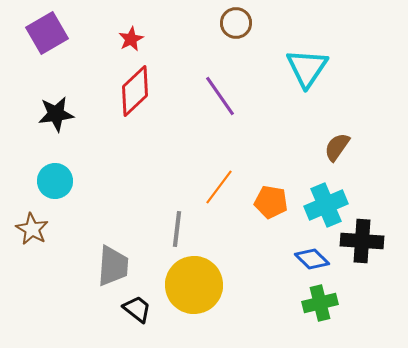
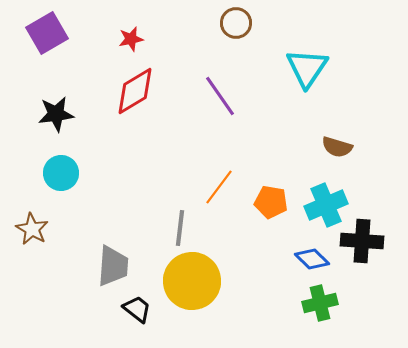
red star: rotated 15 degrees clockwise
red diamond: rotated 12 degrees clockwise
brown semicircle: rotated 108 degrees counterclockwise
cyan circle: moved 6 px right, 8 px up
gray line: moved 3 px right, 1 px up
yellow circle: moved 2 px left, 4 px up
